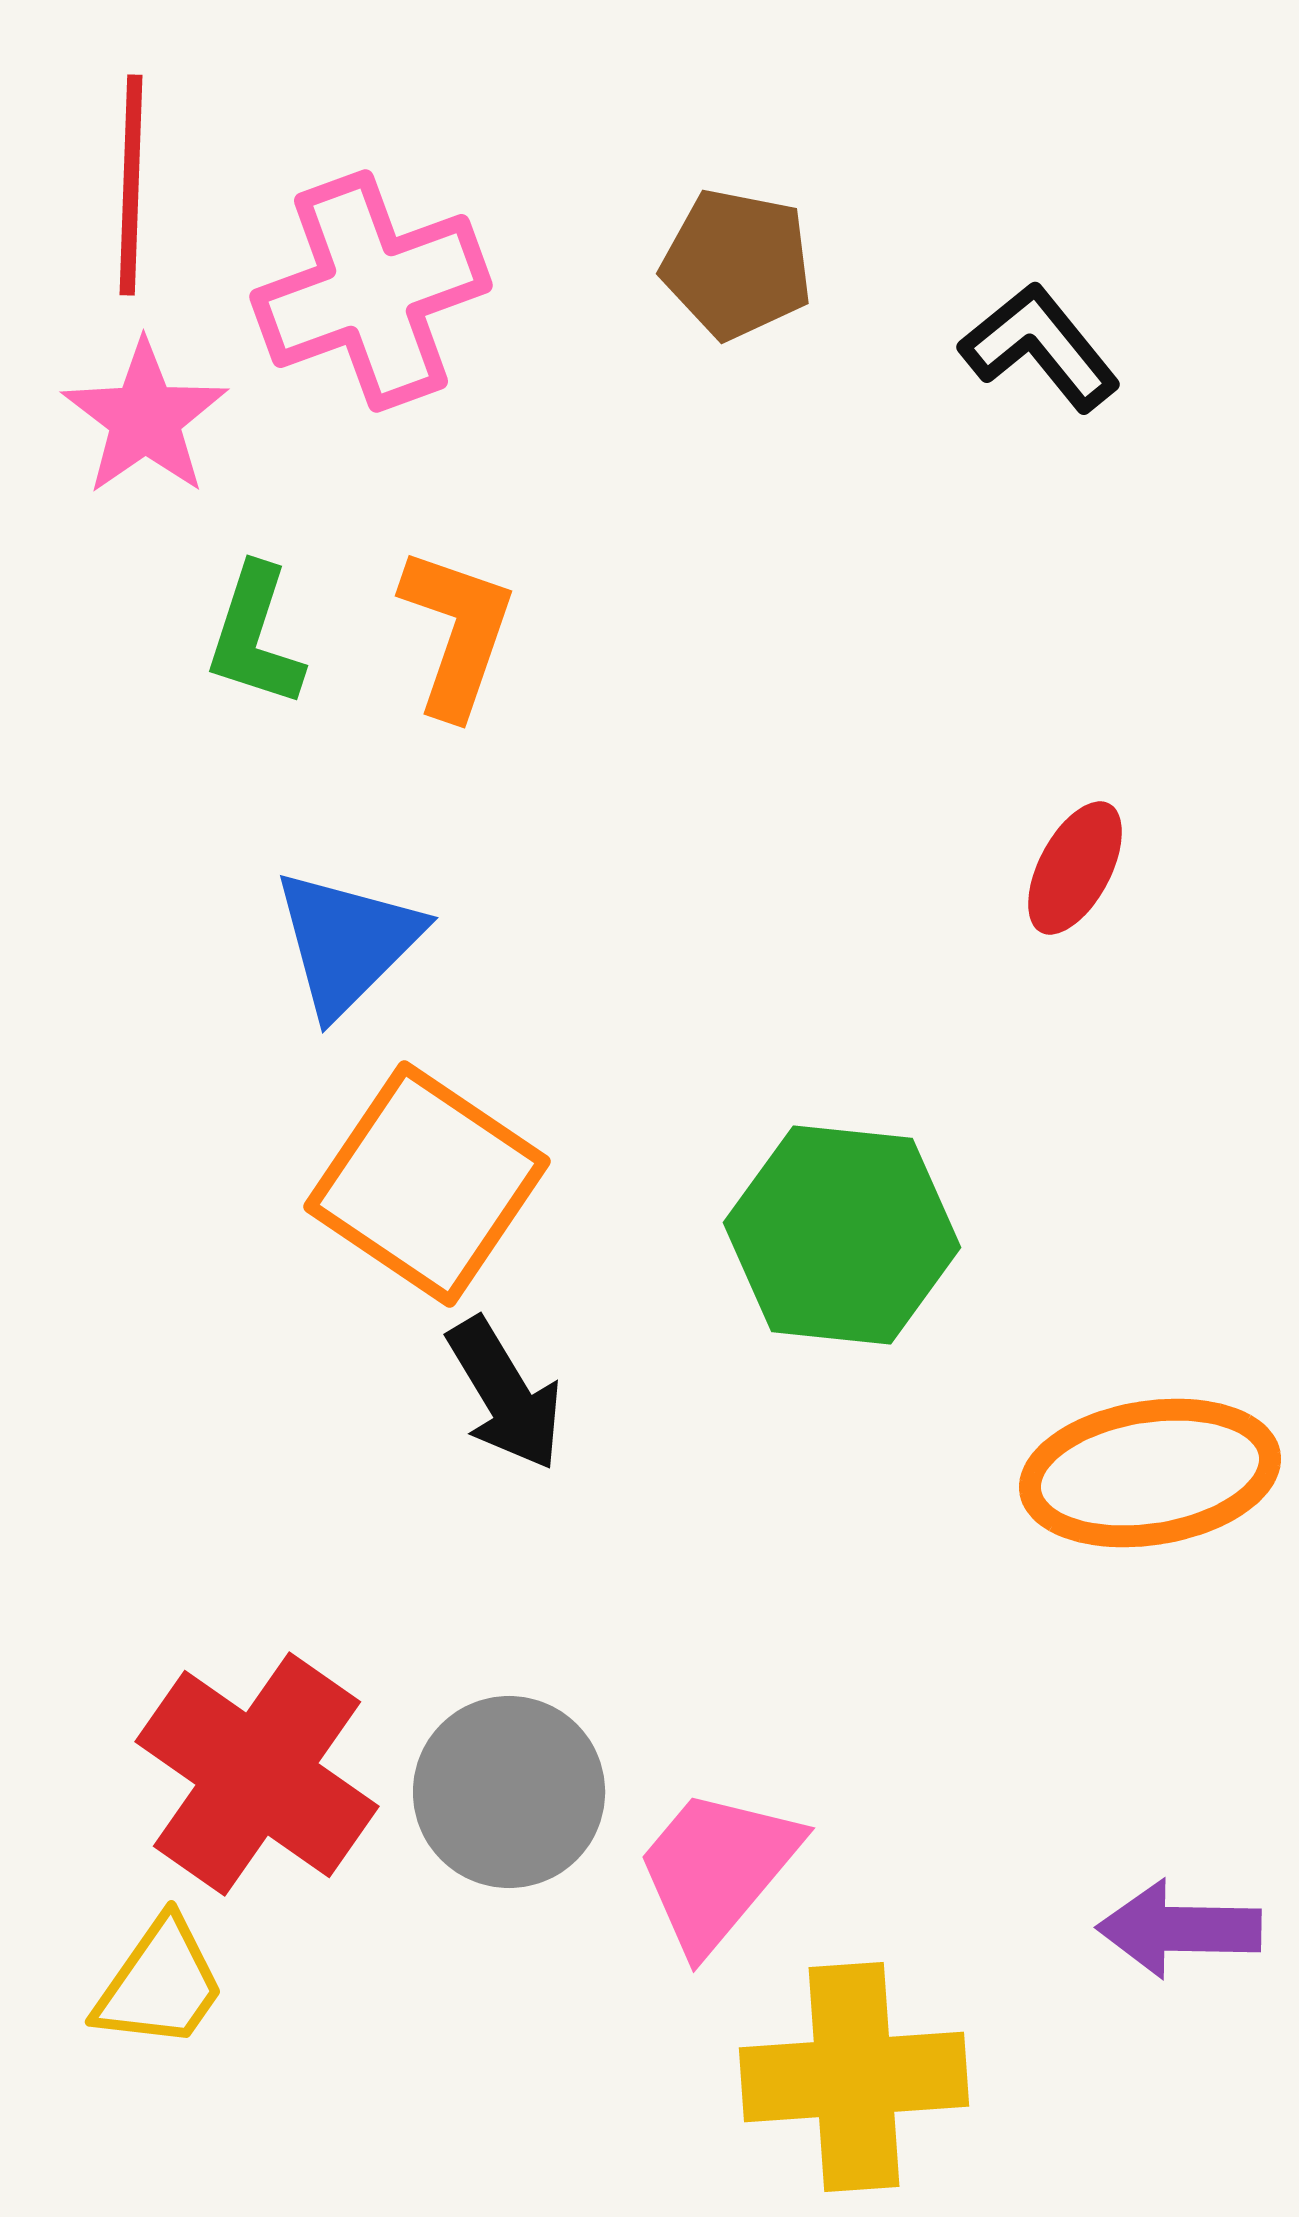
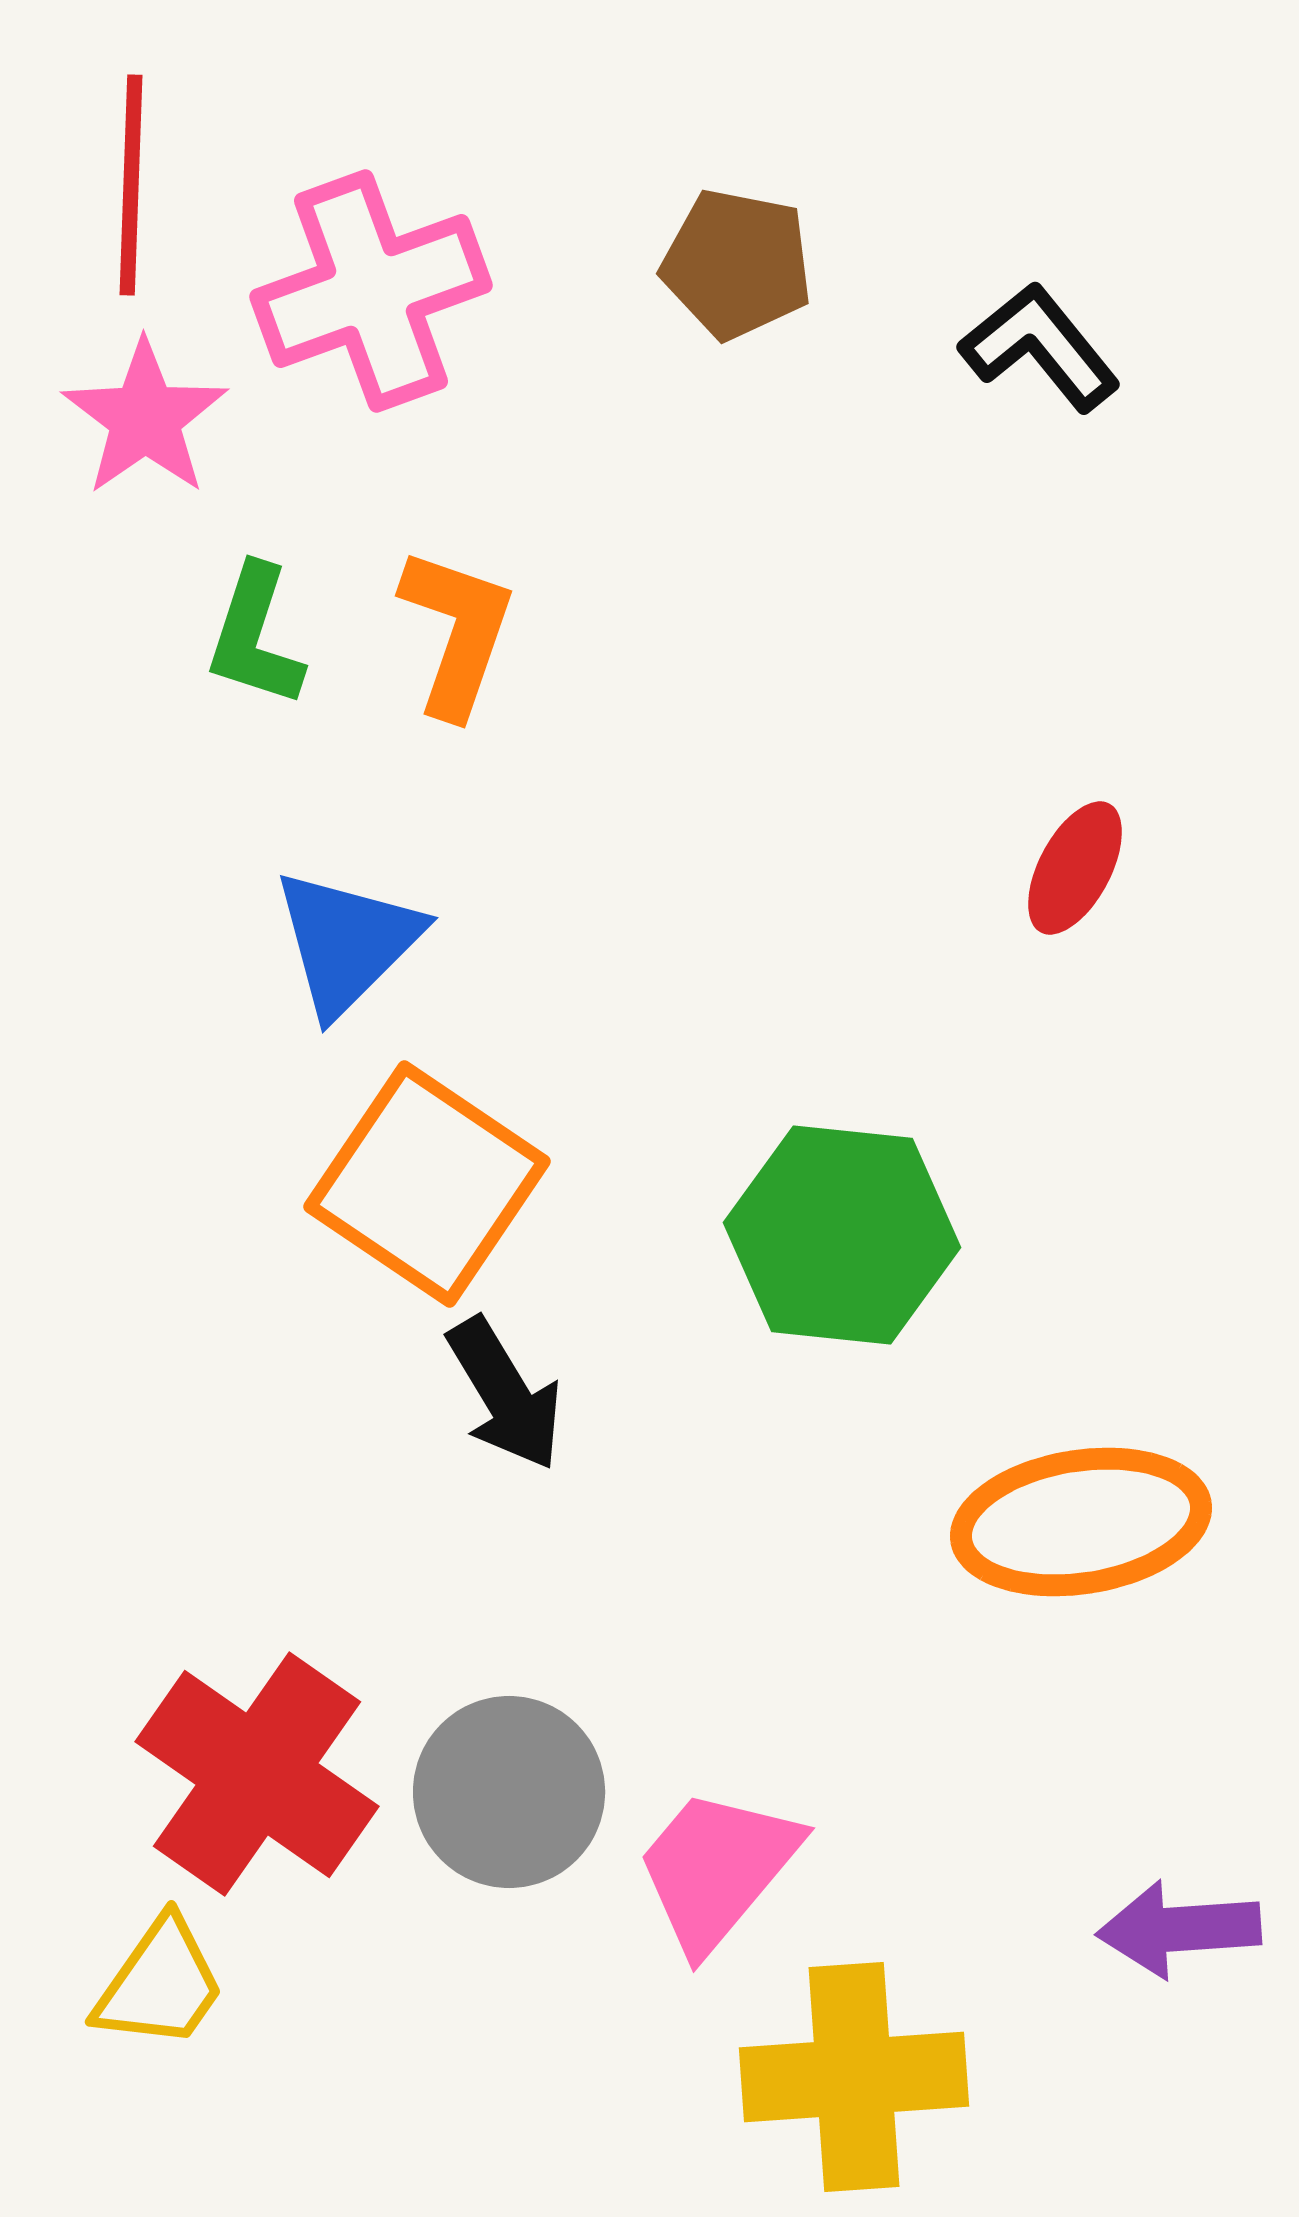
orange ellipse: moved 69 px left, 49 px down
purple arrow: rotated 5 degrees counterclockwise
